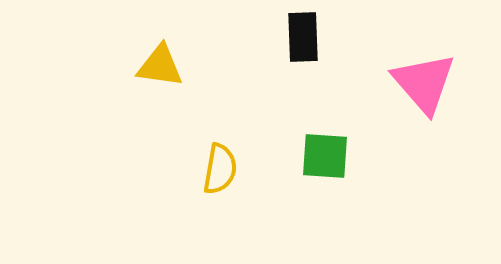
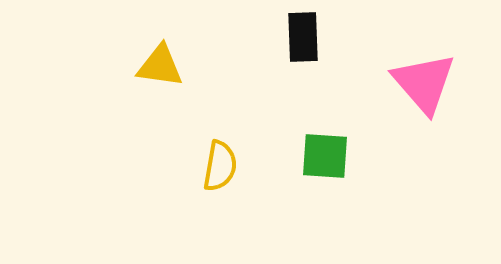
yellow semicircle: moved 3 px up
